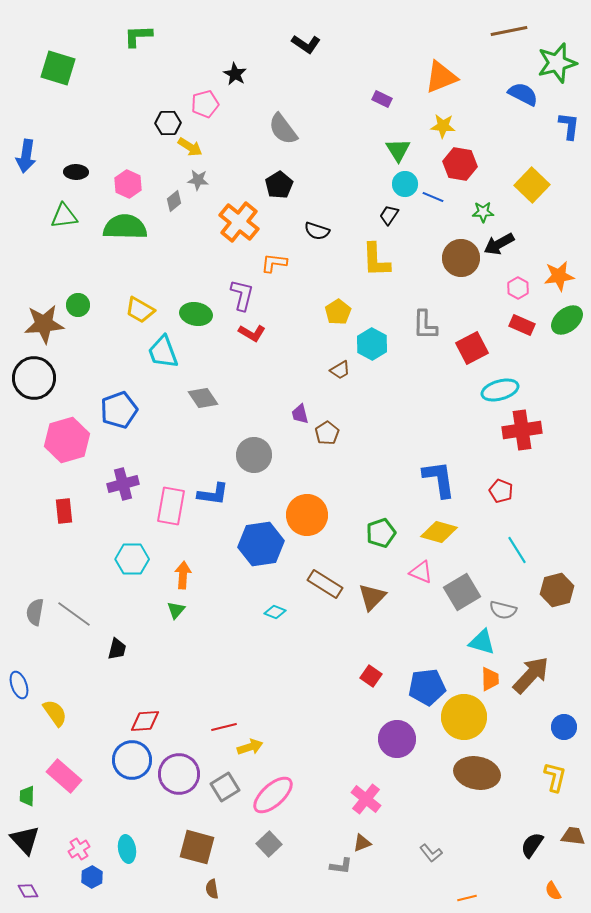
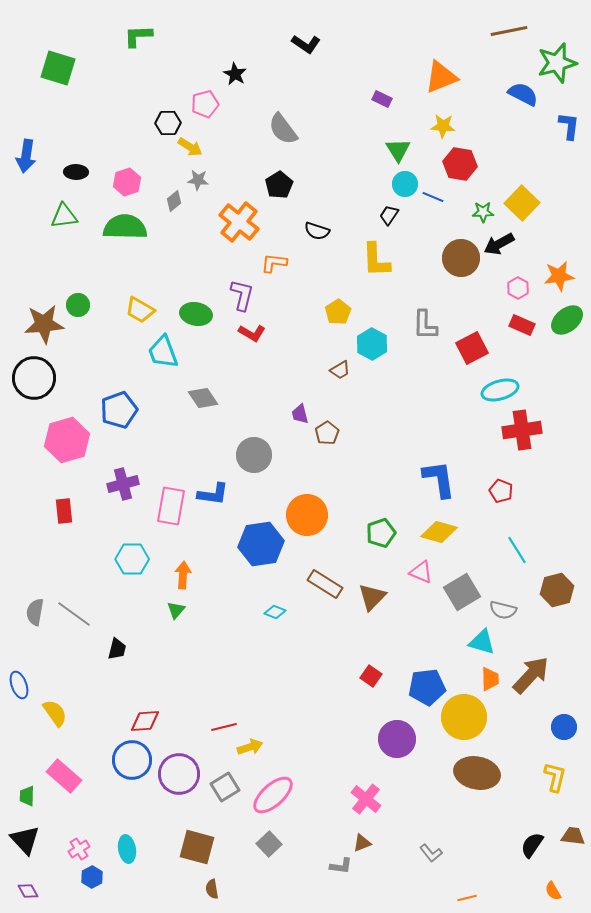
pink hexagon at (128, 184): moved 1 px left, 2 px up; rotated 16 degrees clockwise
yellow square at (532, 185): moved 10 px left, 18 px down
